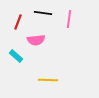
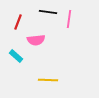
black line: moved 5 px right, 1 px up
